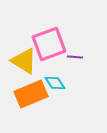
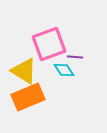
yellow triangle: moved 10 px down
cyan diamond: moved 9 px right, 13 px up
orange rectangle: moved 3 px left, 3 px down
